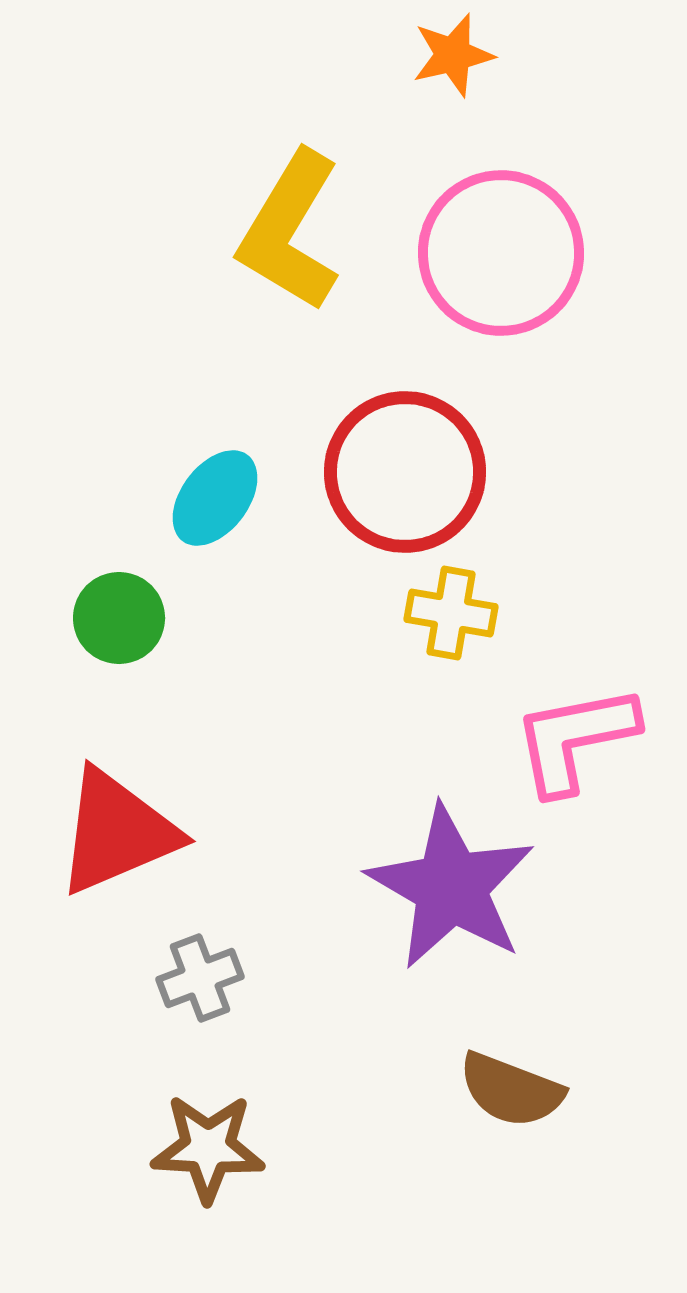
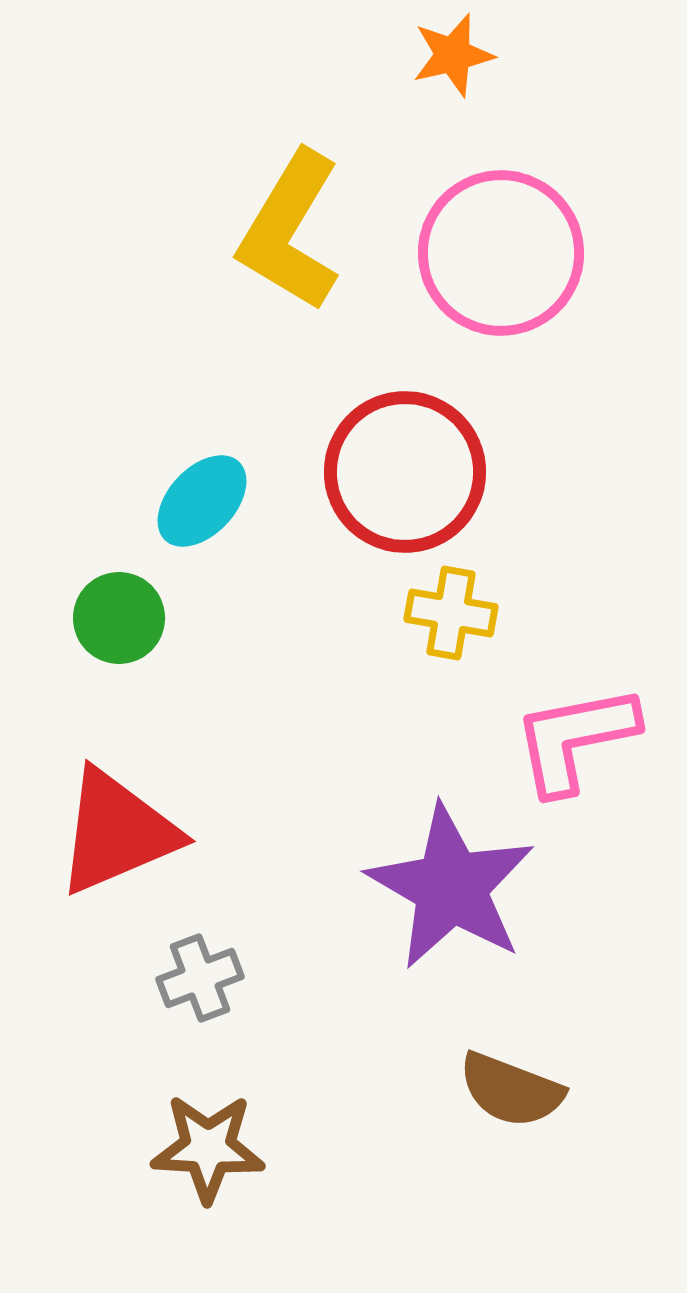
cyan ellipse: moved 13 px left, 3 px down; rotated 6 degrees clockwise
